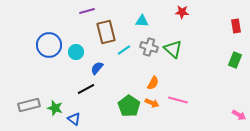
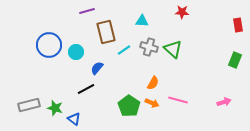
red rectangle: moved 2 px right, 1 px up
pink arrow: moved 15 px left, 13 px up; rotated 48 degrees counterclockwise
